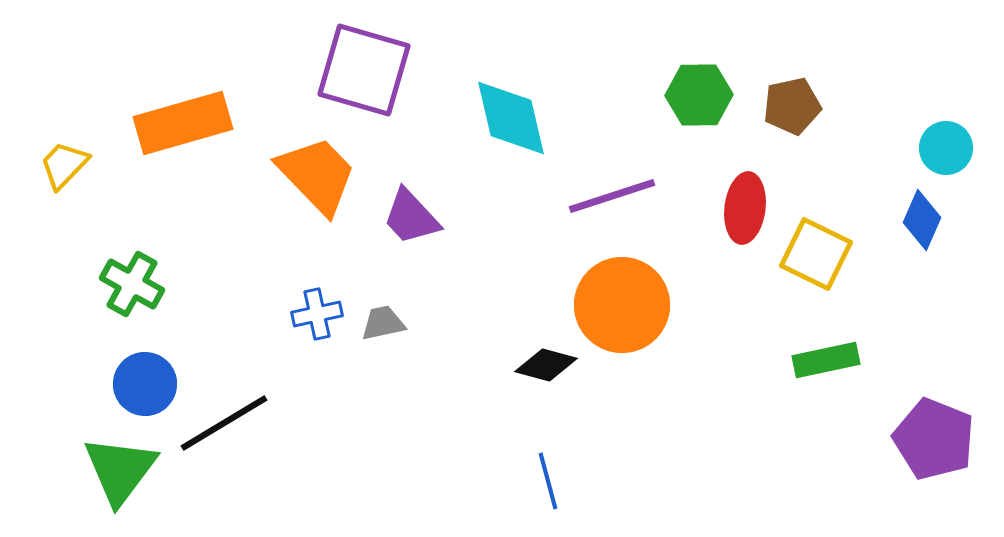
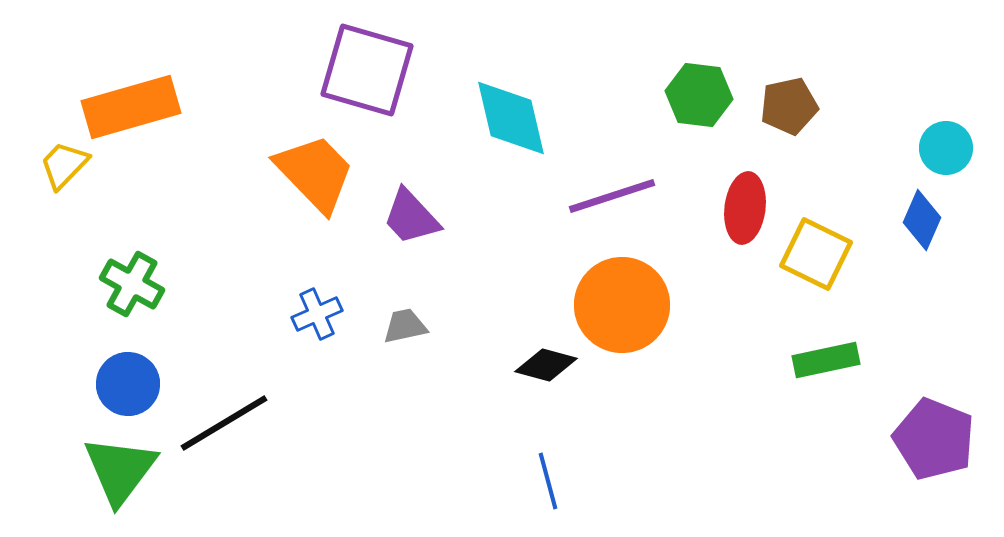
purple square: moved 3 px right
green hexagon: rotated 8 degrees clockwise
brown pentagon: moved 3 px left
orange rectangle: moved 52 px left, 16 px up
orange trapezoid: moved 2 px left, 2 px up
blue cross: rotated 12 degrees counterclockwise
gray trapezoid: moved 22 px right, 3 px down
blue circle: moved 17 px left
